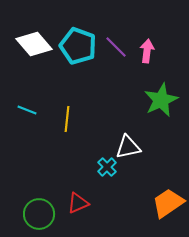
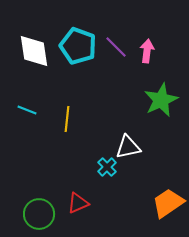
white diamond: moved 7 px down; rotated 33 degrees clockwise
